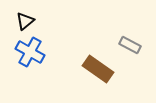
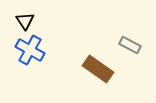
black triangle: rotated 24 degrees counterclockwise
blue cross: moved 2 px up
